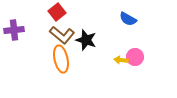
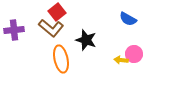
brown L-shape: moved 11 px left, 7 px up
pink circle: moved 1 px left, 3 px up
